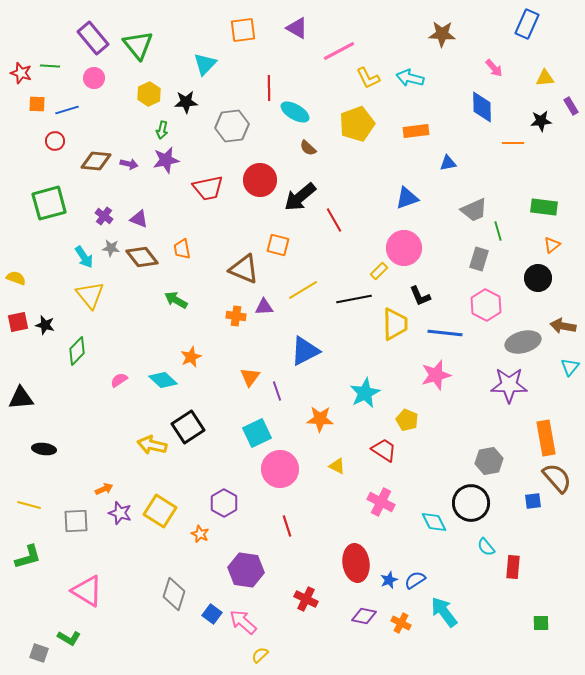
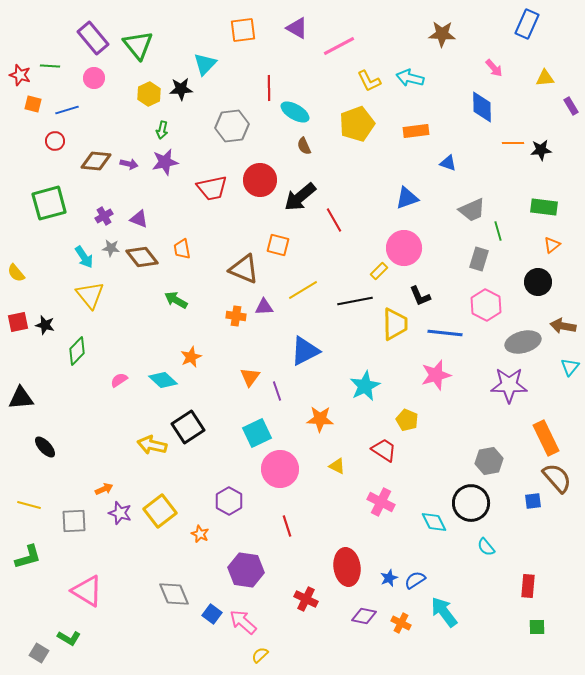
pink line at (339, 51): moved 5 px up
red star at (21, 73): moved 1 px left, 2 px down
yellow L-shape at (368, 78): moved 1 px right, 3 px down
black star at (186, 102): moved 5 px left, 13 px up
orange square at (37, 104): moved 4 px left; rotated 12 degrees clockwise
black star at (541, 121): moved 29 px down
brown semicircle at (308, 148): moved 4 px left, 2 px up; rotated 24 degrees clockwise
purple star at (166, 160): moved 1 px left, 2 px down
blue triangle at (448, 163): rotated 30 degrees clockwise
red trapezoid at (208, 188): moved 4 px right
gray trapezoid at (474, 210): moved 2 px left
purple cross at (104, 216): rotated 24 degrees clockwise
yellow semicircle at (16, 278): moved 5 px up; rotated 150 degrees counterclockwise
black circle at (538, 278): moved 4 px down
black line at (354, 299): moved 1 px right, 2 px down
cyan star at (365, 393): moved 7 px up
orange rectangle at (546, 438): rotated 16 degrees counterclockwise
black ellipse at (44, 449): moved 1 px right, 2 px up; rotated 40 degrees clockwise
purple hexagon at (224, 503): moved 5 px right, 2 px up
yellow square at (160, 511): rotated 20 degrees clockwise
gray square at (76, 521): moved 2 px left
red ellipse at (356, 563): moved 9 px left, 4 px down
red rectangle at (513, 567): moved 15 px right, 19 px down
blue star at (389, 580): moved 2 px up
gray diamond at (174, 594): rotated 40 degrees counterclockwise
green square at (541, 623): moved 4 px left, 4 px down
gray square at (39, 653): rotated 12 degrees clockwise
